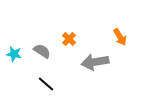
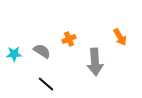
orange cross: rotated 24 degrees clockwise
cyan star: rotated 14 degrees counterclockwise
gray arrow: rotated 84 degrees counterclockwise
